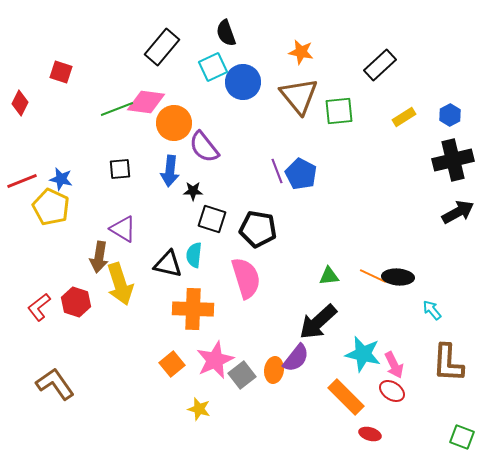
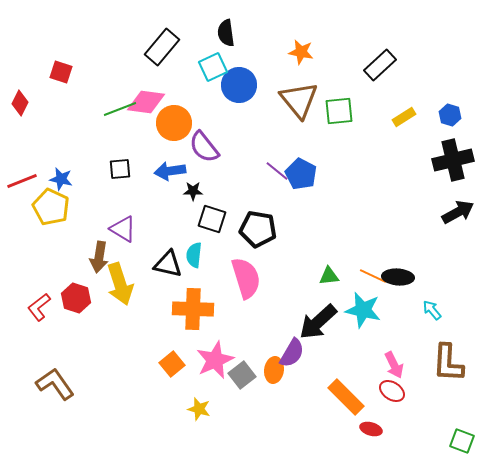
black semicircle at (226, 33): rotated 12 degrees clockwise
blue circle at (243, 82): moved 4 px left, 3 px down
brown triangle at (299, 96): moved 4 px down
green line at (117, 109): moved 3 px right
blue hexagon at (450, 115): rotated 15 degrees counterclockwise
blue arrow at (170, 171): rotated 76 degrees clockwise
purple line at (277, 171): rotated 30 degrees counterclockwise
red hexagon at (76, 302): moved 4 px up
cyan star at (363, 354): moved 44 px up
purple semicircle at (296, 358): moved 4 px left, 5 px up; rotated 8 degrees counterclockwise
red ellipse at (370, 434): moved 1 px right, 5 px up
green square at (462, 437): moved 4 px down
